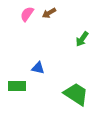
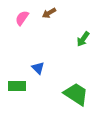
pink semicircle: moved 5 px left, 4 px down
green arrow: moved 1 px right
blue triangle: rotated 32 degrees clockwise
